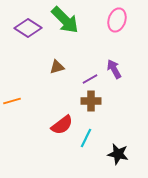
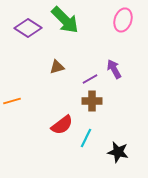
pink ellipse: moved 6 px right
brown cross: moved 1 px right
black star: moved 2 px up
